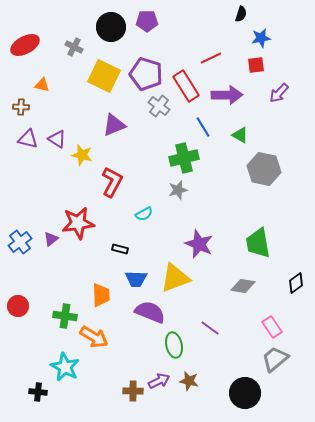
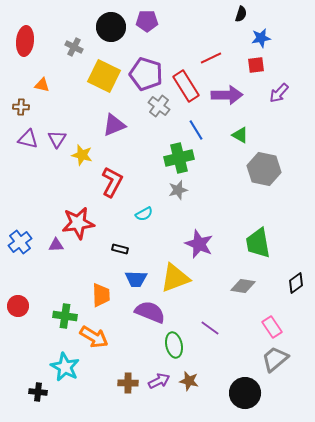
red ellipse at (25, 45): moved 4 px up; rotated 56 degrees counterclockwise
blue line at (203, 127): moved 7 px left, 3 px down
purple triangle at (57, 139): rotated 30 degrees clockwise
green cross at (184, 158): moved 5 px left
purple triangle at (51, 239): moved 5 px right, 6 px down; rotated 35 degrees clockwise
brown cross at (133, 391): moved 5 px left, 8 px up
